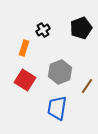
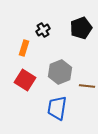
brown line: rotated 63 degrees clockwise
